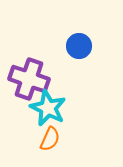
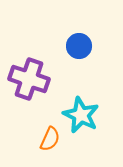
cyan star: moved 33 px right, 7 px down
